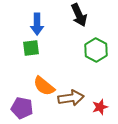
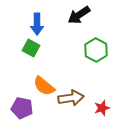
black arrow: rotated 80 degrees clockwise
green square: rotated 36 degrees clockwise
red star: moved 2 px right, 1 px down
